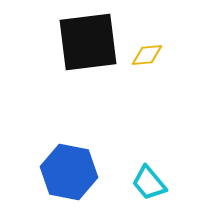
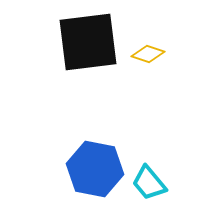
yellow diamond: moved 1 px right, 1 px up; rotated 24 degrees clockwise
blue hexagon: moved 26 px right, 3 px up
